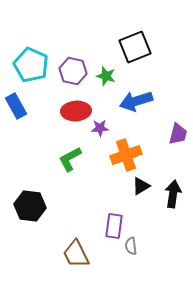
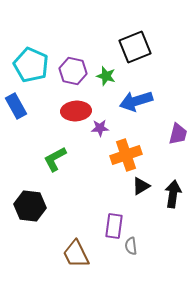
green L-shape: moved 15 px left
